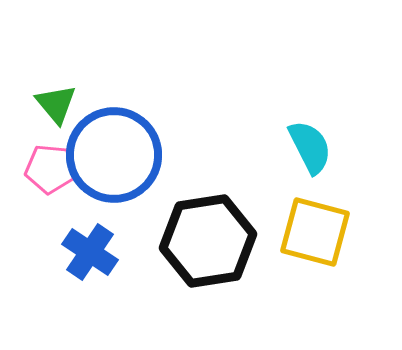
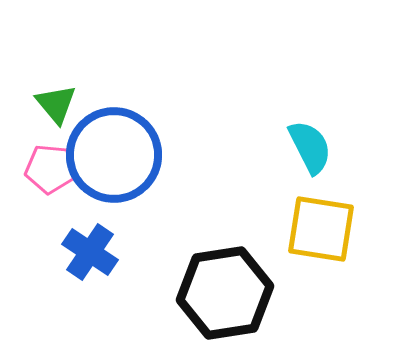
yellow square: moved 6 px right, 3 px up; rotated 6 degrees counterclockwise
black hexagon: moved 17 px right, 52 px down
